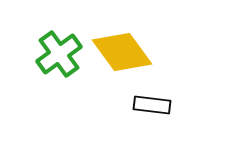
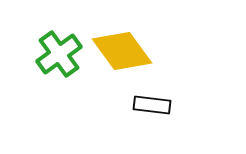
yellow diamond: moved 1 px up
